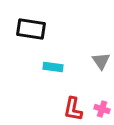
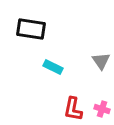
cyan rectangle: rotated 18 degrees clockwise
